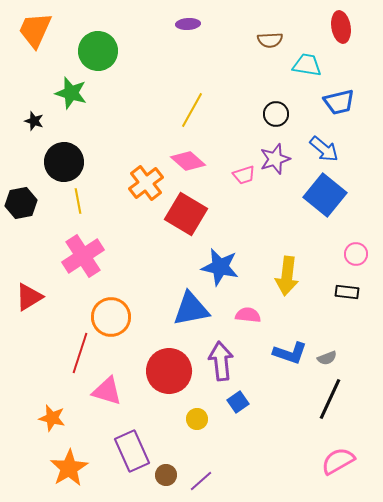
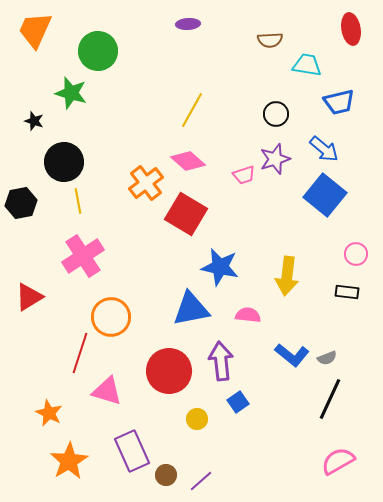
red ellipse at (341, 27): moved 10 px right, 2 px down
blue L-shape at (290, 353): moved 2 px right, 2 px down; rotated 20 degrees clockwise
orange star at (52, 418): moved 3 px left, 5 px up; rotated 12 degrees clockwise
orange star at (69, 468): moved 7 px up
